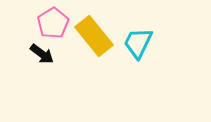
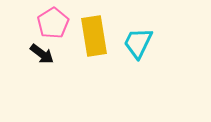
yellow rectangle: rotated 30 degrees clockwise
